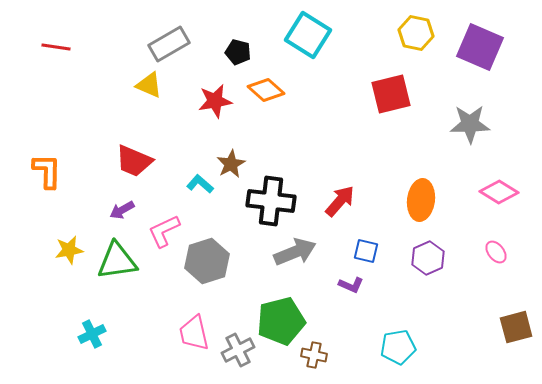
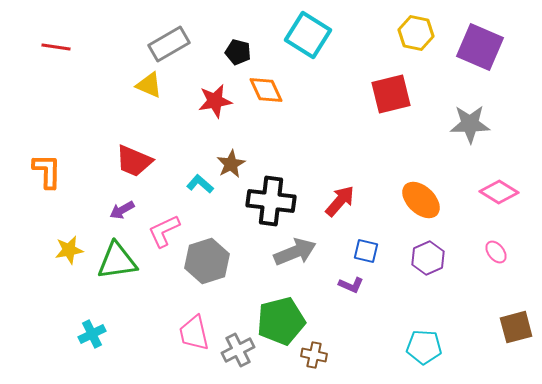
orange diamond: rotated 24 degrees clockwise
orange ellipse: rotated 54 degrees counterclockwise
cyan pentagon: moved 26 px right; rotated 12 degrees clockwise
